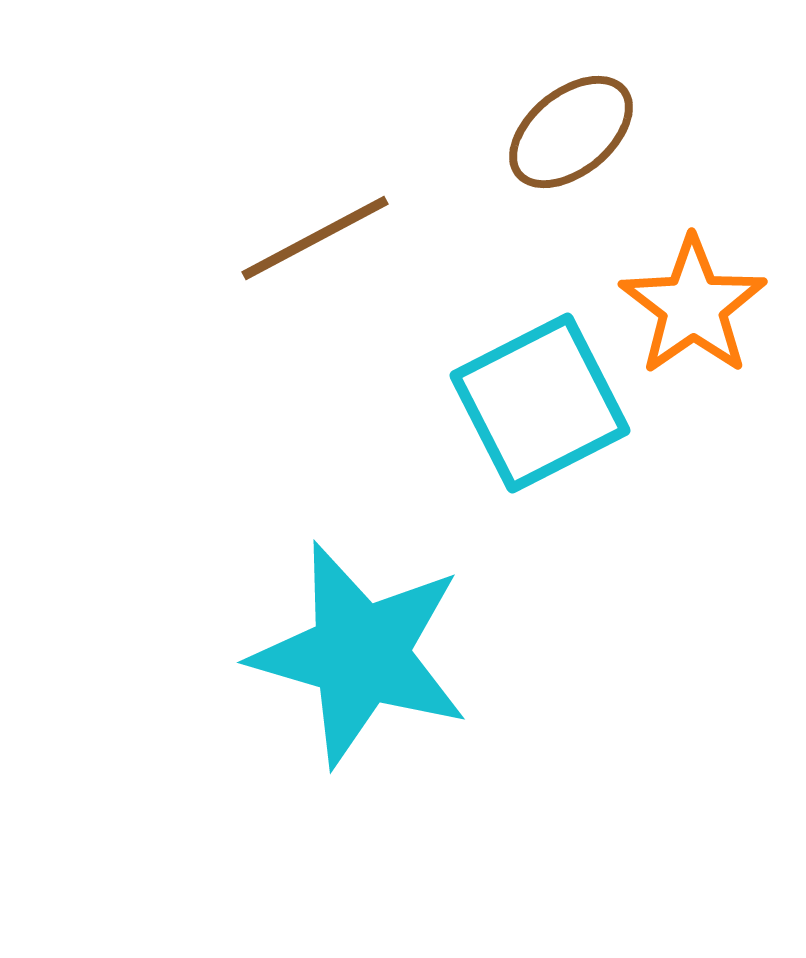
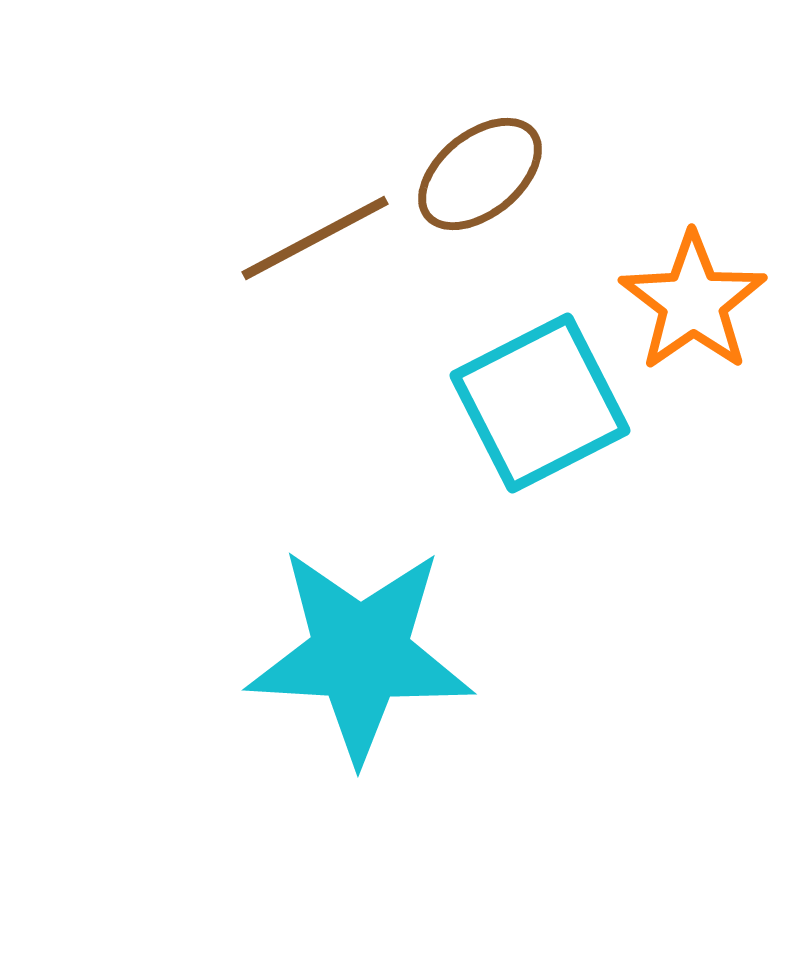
brown ellipse: moved 91 px left, 42 px down
orange star: moved 4 px up
cyan star: rotated 13 degrees counterclockwise
